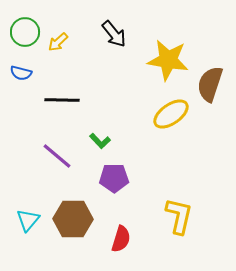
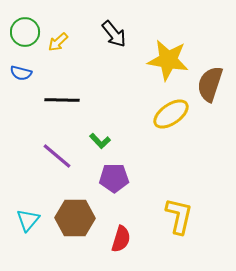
brown hexagon: moved 2 px right, 1 px up
